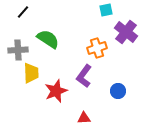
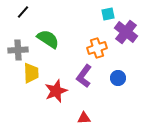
cyan square: moved 2 px right, 4 px down
blue circle: moved 13 px up
